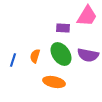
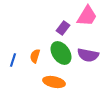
purple rectangle: rotated 56 degrees counterclockwise
green ellipse: moved 1 px up
